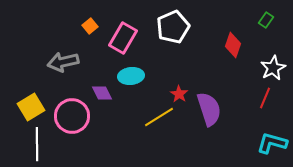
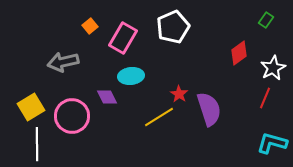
red diamond: moved 6 px right, 8 px down; rotated 35 degrees clockwise
purple diamond: moved 5 px right, 4 px down
